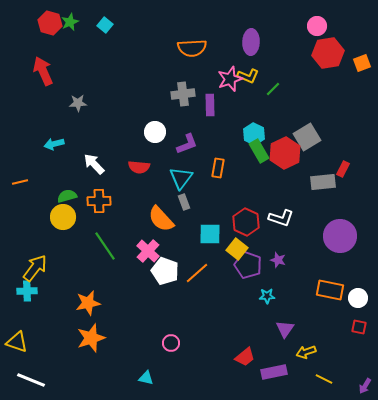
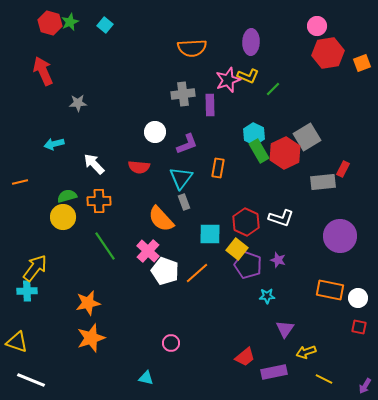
pink star at (230, 79): moved 2 px left, 1 px down
